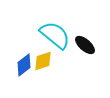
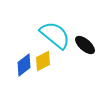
yellow diamond: rotated 10 degrees counterclockwise
